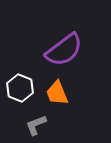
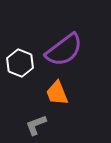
white hexagon: moved 25 px up
